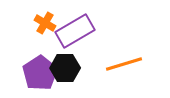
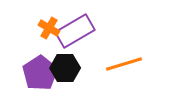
orange cross: moved 4 px right, 5 px down
